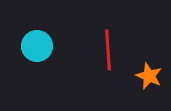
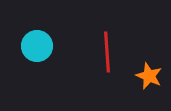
red line: moved 1 px left, 2 px down
